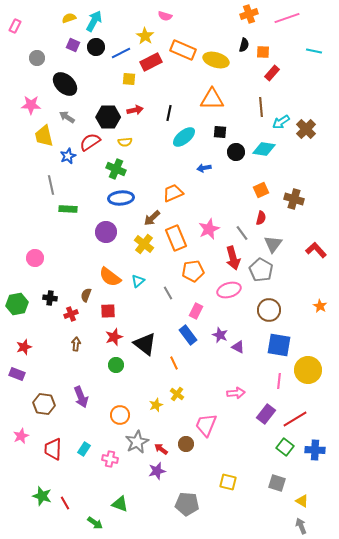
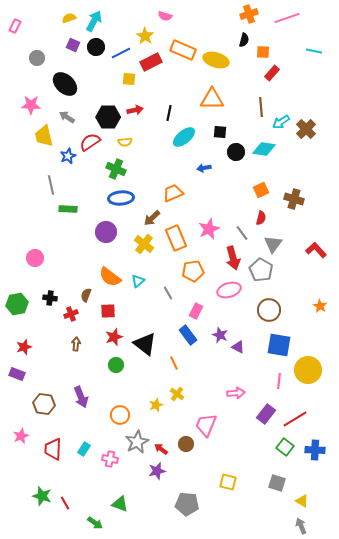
black semicircle at (244, 45): moved 5 px up
